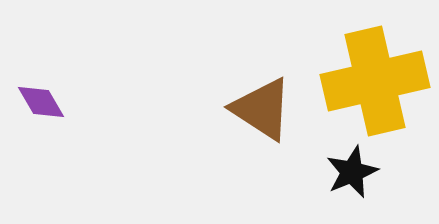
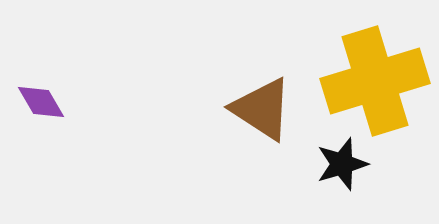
yellow cross: rotated 4 degrees counterclockwise
black star: moved 10 px left, 8 px up; rotated 6 degrees clockwise
